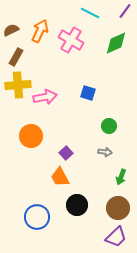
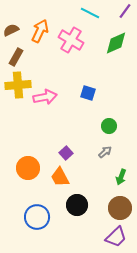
orange circle: moved 3 px left, 32 px down
gray arrow: rotated 48 degrees counterclockwise
brown circle: moved 2 px right
